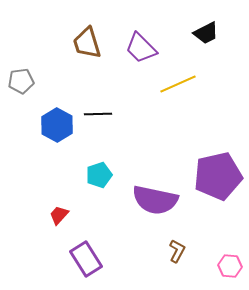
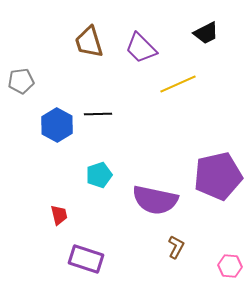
brown trapezoid: moved 2 px right, 1 px up
red trapezoid: rotated 125 degrees clockwise
brown L-shape: moved 1 px left, 4 px up
purple rectangle: rotated 40 degrees counterclockwise
